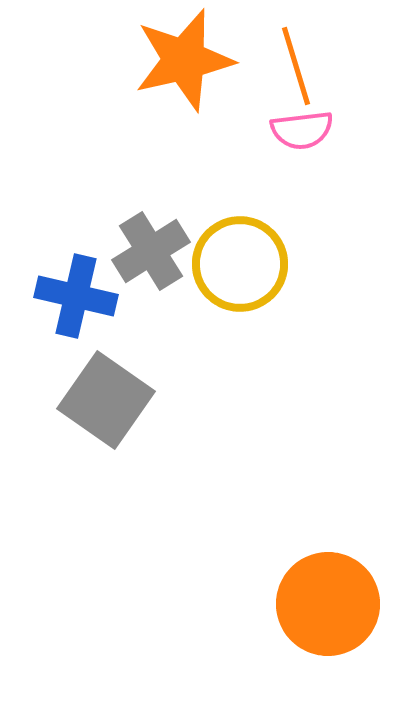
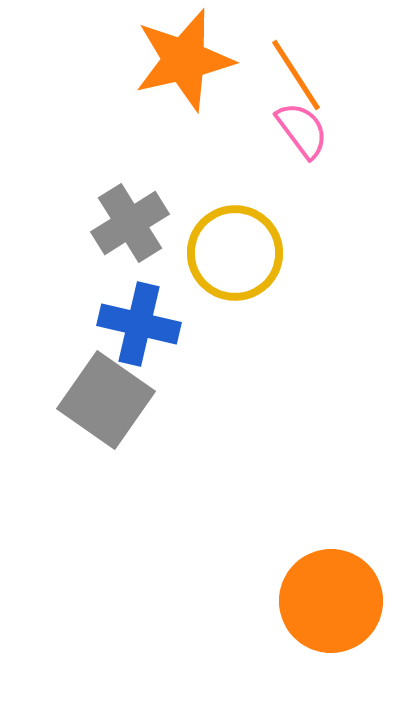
orange line: moved 9 px down; rotated 16 degrees counterclockwise
pink semicircle: rotated 120 degrees counterclockwise
gray cross: moved 21 px left, 28 px up
yellow circle: moved 5 px left, 11 px up
blue cross: moved 63 px right, 28 px down
orange circle: moved 3 px right, 3 px up
